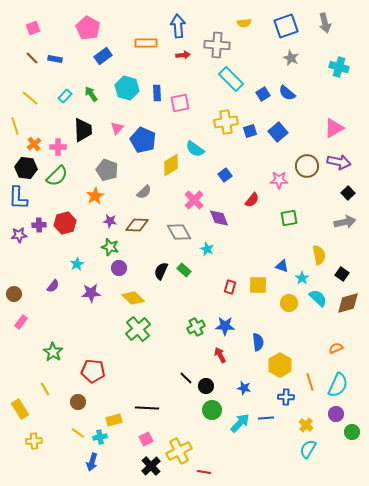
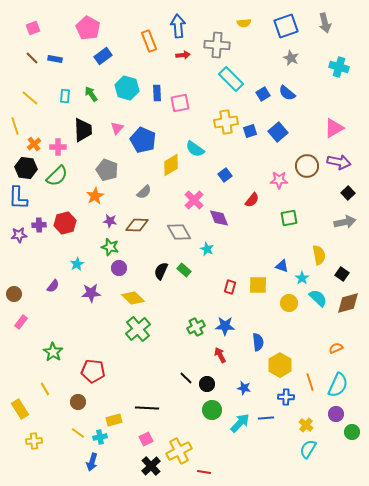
orange rectangle at (146, 43): moved 3 px right, 2 px up; rotated 70 degrees clockwise
cyan rectangle at (65, 96): rotated 40 degrees counterclockwise
black circle at (206, 386): moved 1 px right, 2 px up
